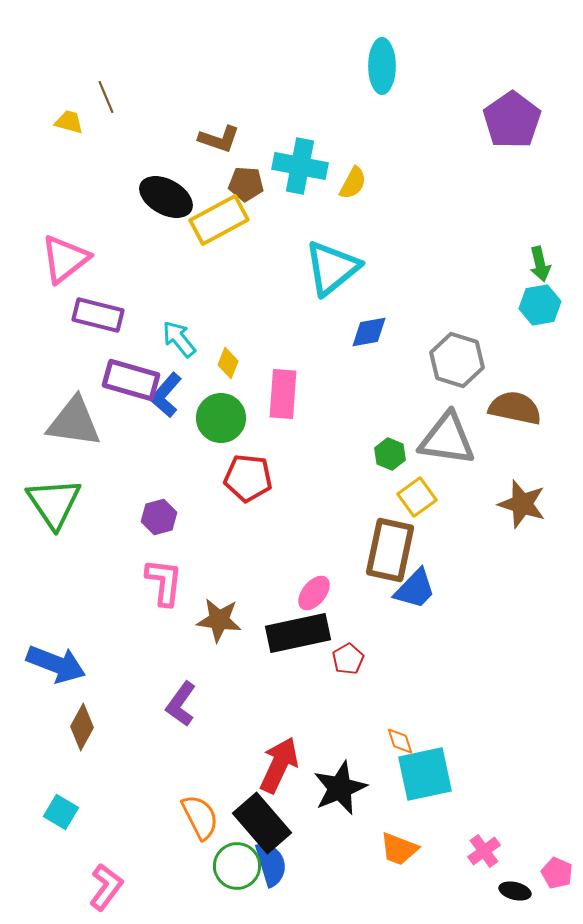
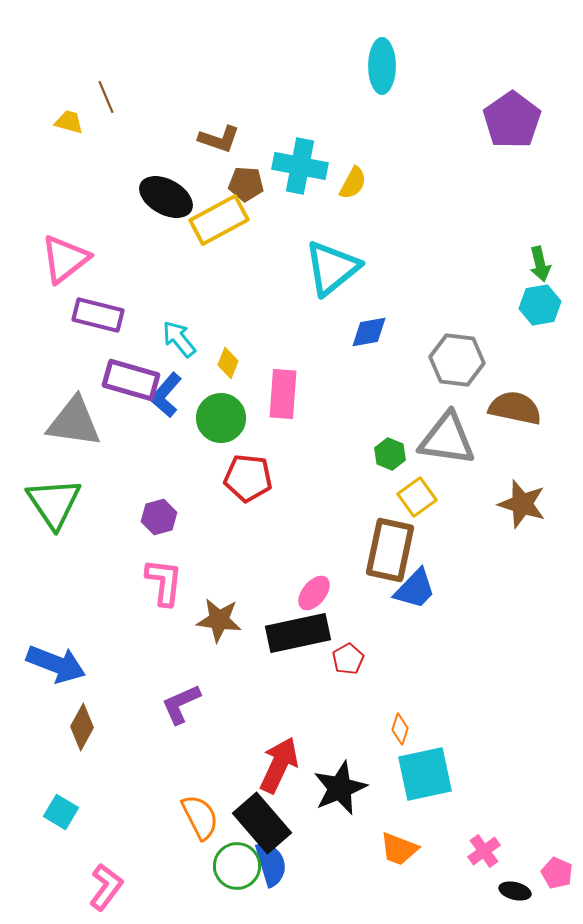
gray hexagon at (457, 360): rotated 10 degrees counterclockwise
purple L-shape at (181, 704): rotated 30 degrees clockwise
orange diamond at (400, 741): moved 12 px up; rotated 36 degrees clockwise
